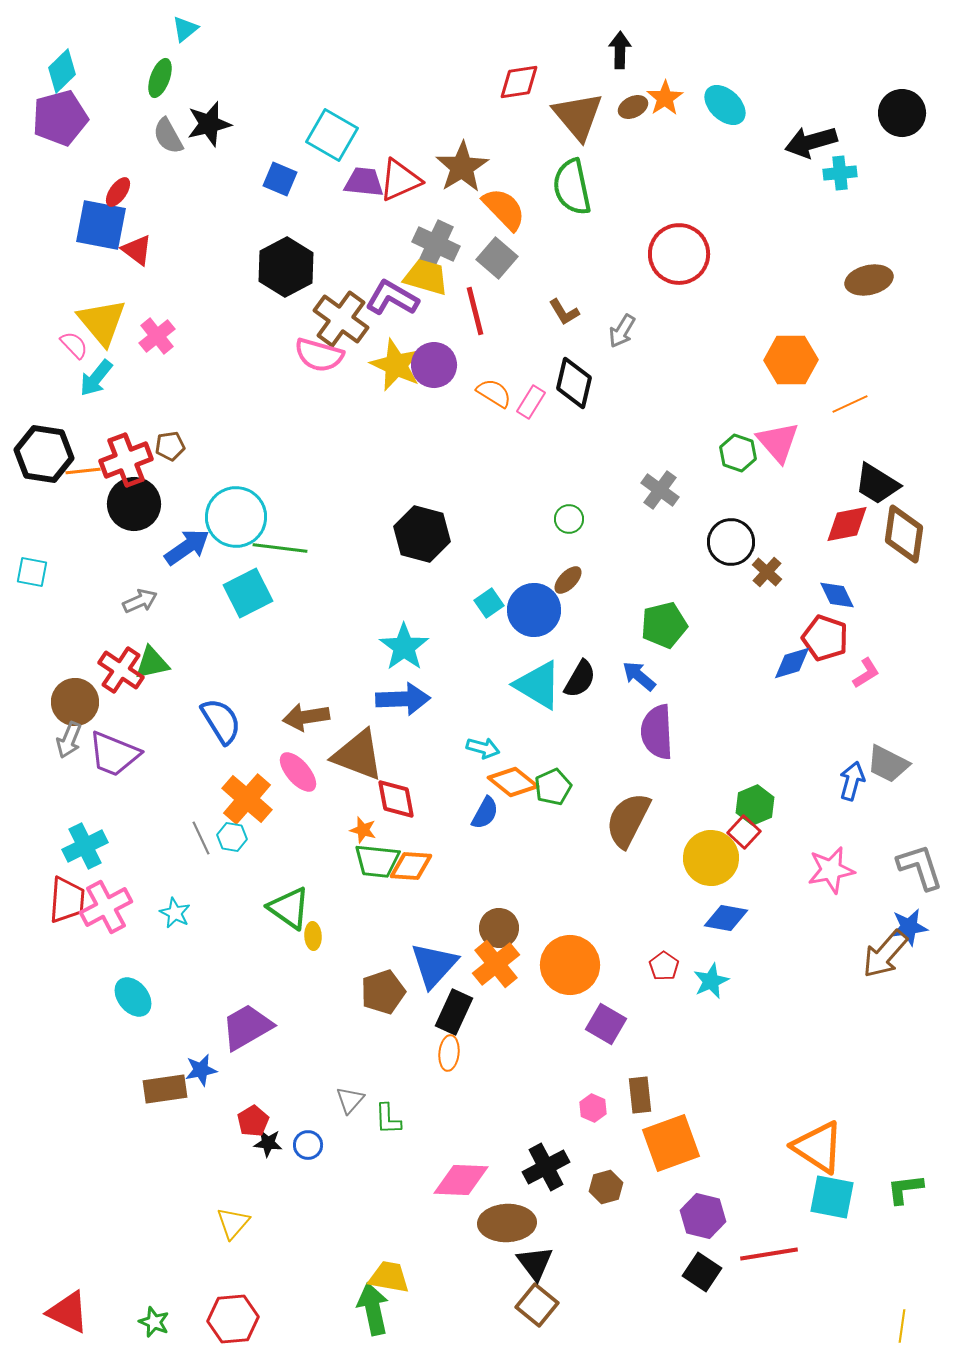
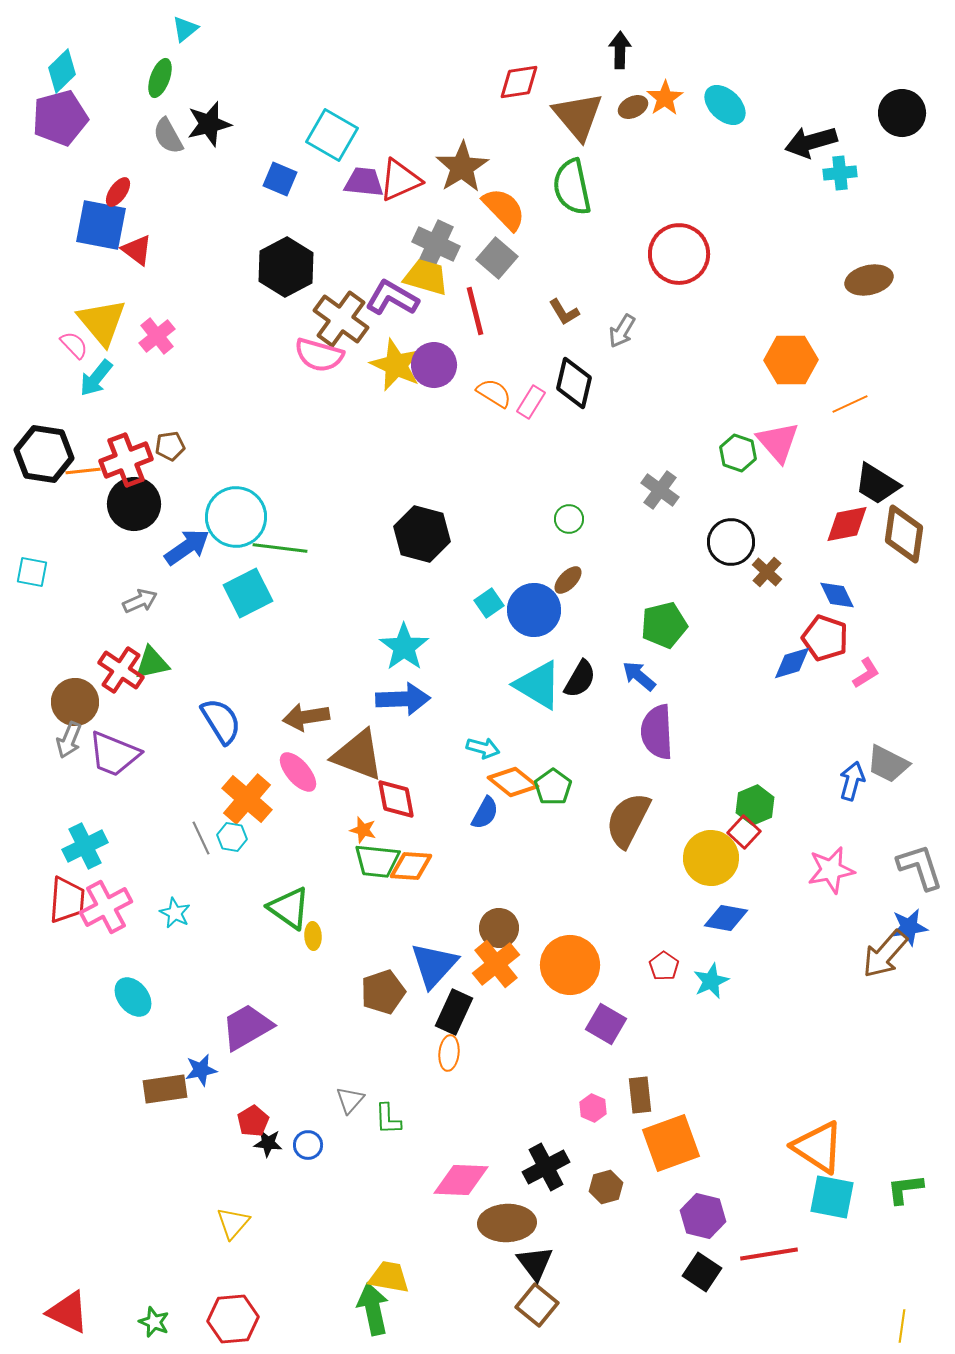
green pentagon at (553, 787): rotated 12 degrees counterclockwise
